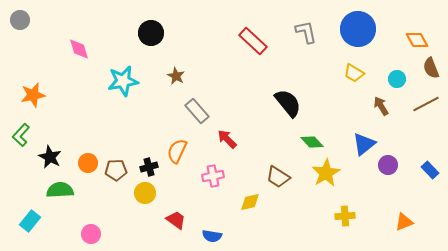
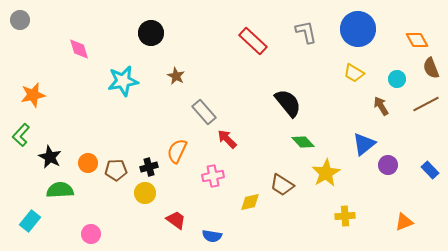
gray rectangle: moved 7 px right, 1 px down
green diamond: moved 9 px left
brown trapezoid: moved 4 px right, 8 px down
